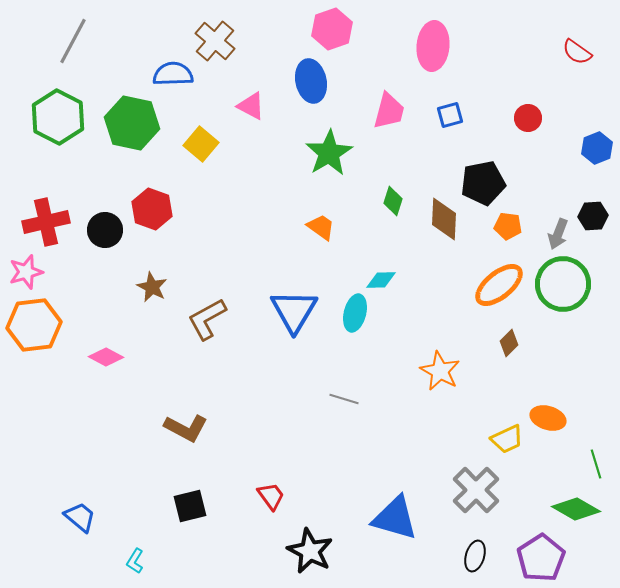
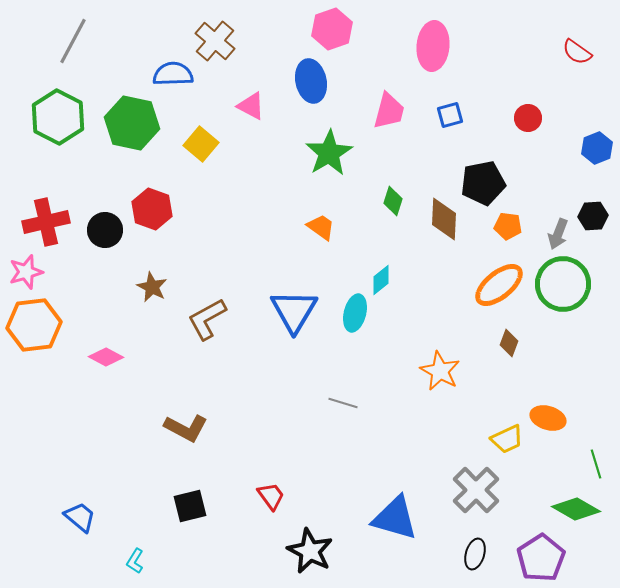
cyan diamond at (381, 280): rotated 36 degrees counterclockwise
brown diamond at (509, 343): rotated 24 degrees counterclockwise
gray line at (344, 399): moved 1 px left, 4 px down
black ellipse at (475, 556): moved 2 px up
